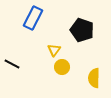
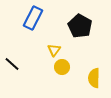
black pentagon: moved 2 px left, 4 px up; rotated 10 degrees clockwise
black line: rotated 14 degrees clockwise
